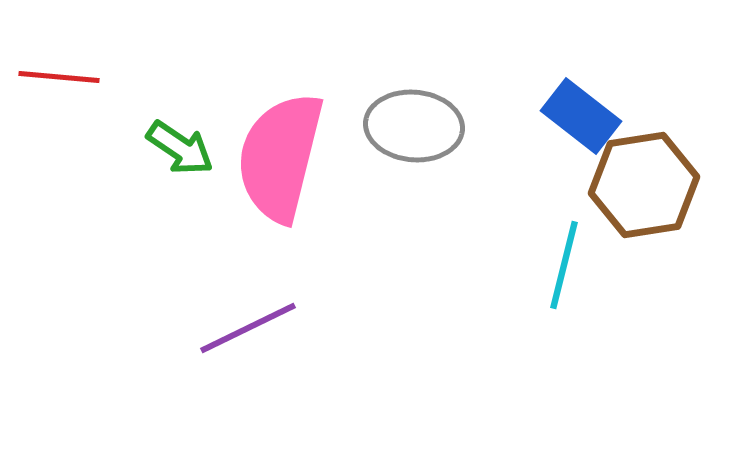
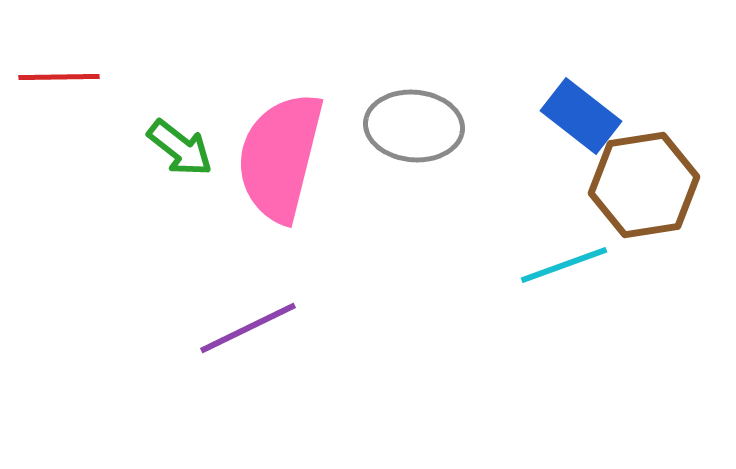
red line: rotated 6 degrees counterclockwise
green arrow: rotated 4 degrees clockwise
cyan line: rotated 56 degrees clockwise
